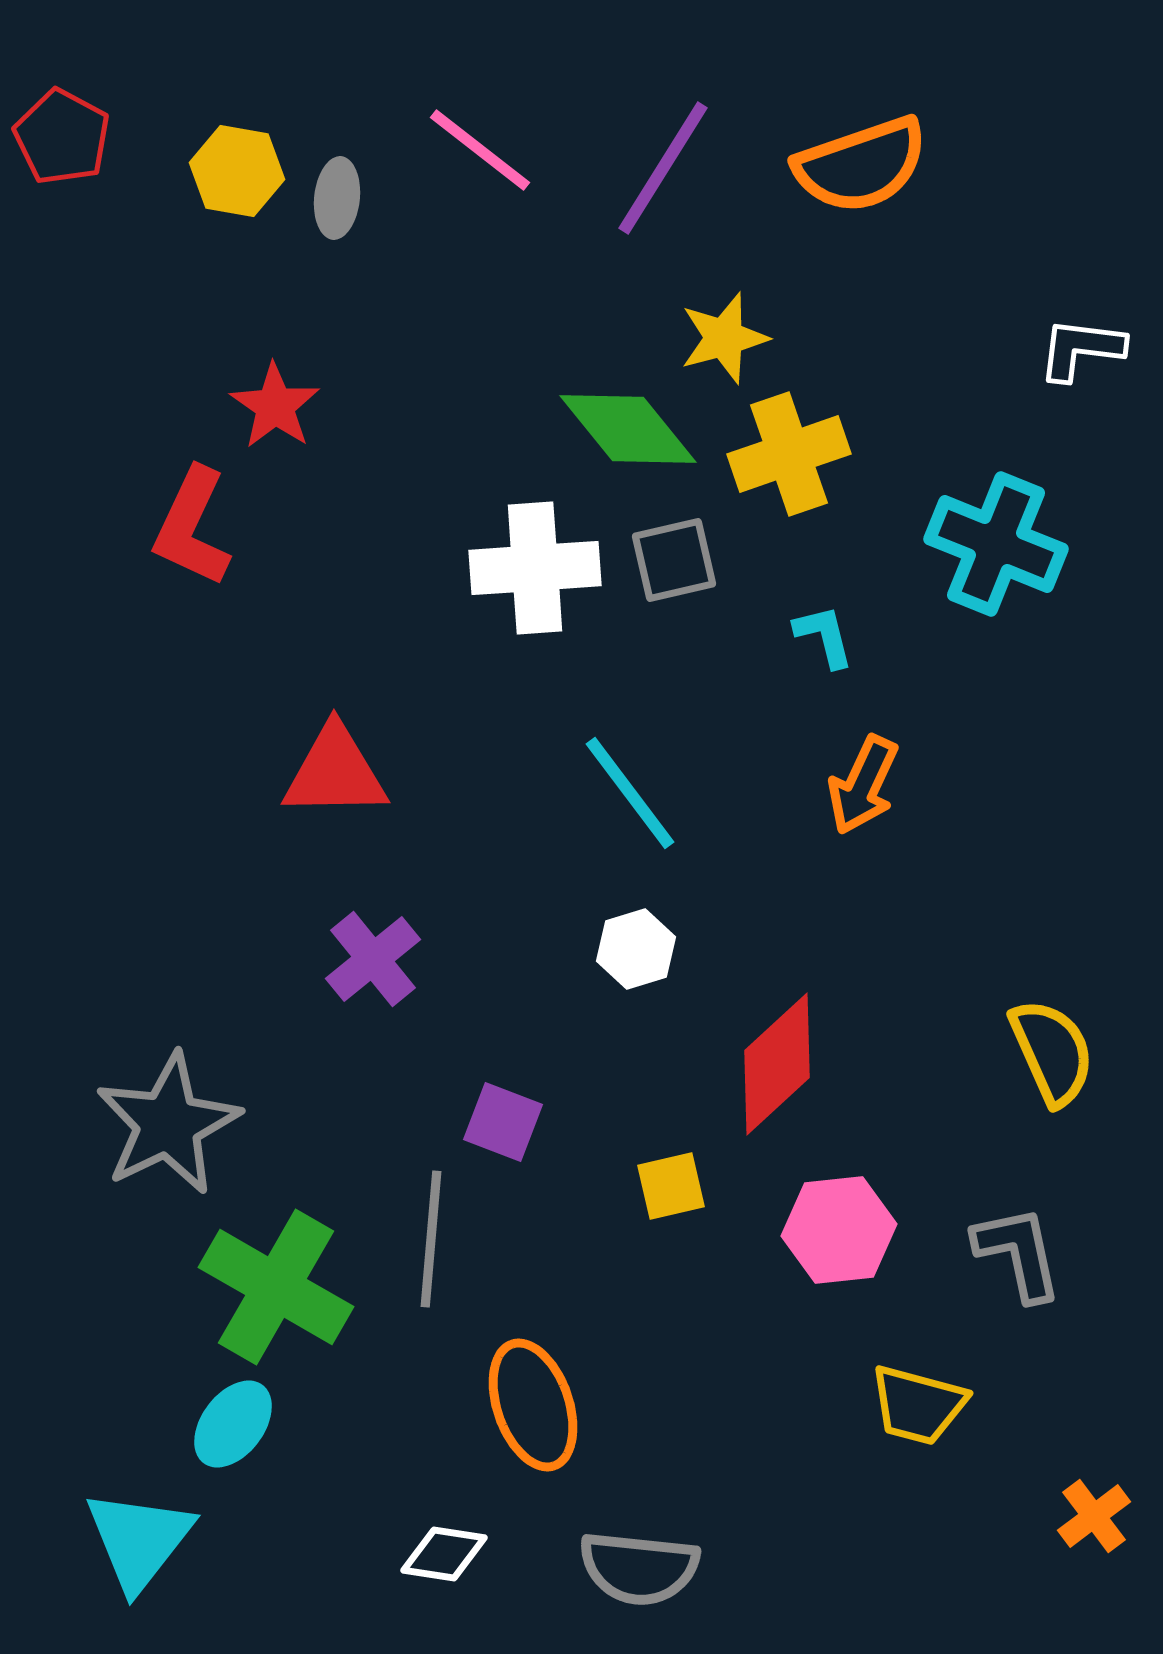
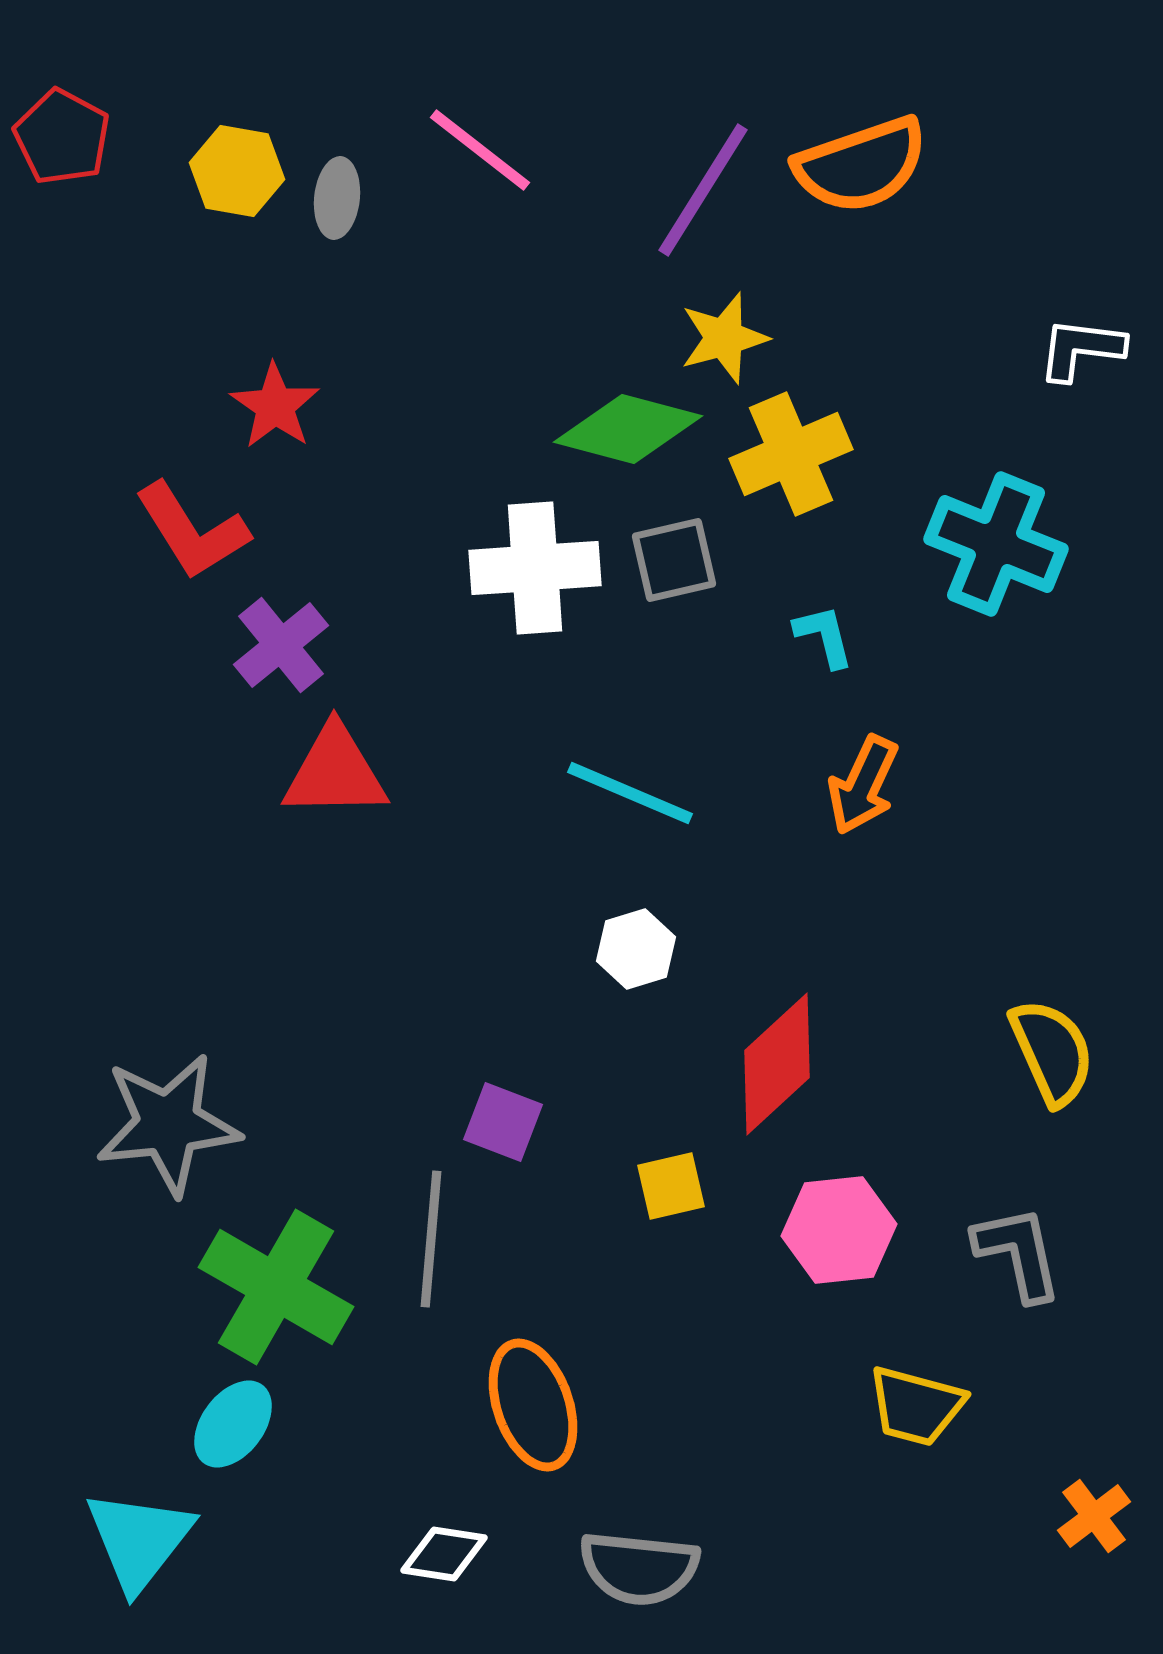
purple line: moved 40 px right, 22 px down
green diamond: rotated 36 degrees counterclockwise
yellow cross: moved 2 px right; rotated 4 degrees counterclockwise
red L-shape: moved 4 px down; rotated 57 degrees counterclockwise
cyan line: rotated 30 degrees counterclockwise
purple cross: moved 92 px left, 314 px up
gray star: rotated 20 degrees clockwise
yellow trapezoid: moved 2 px left, 1 px down
